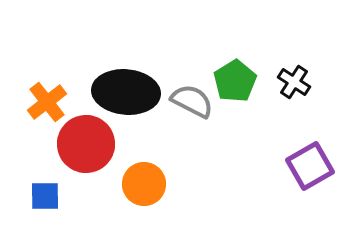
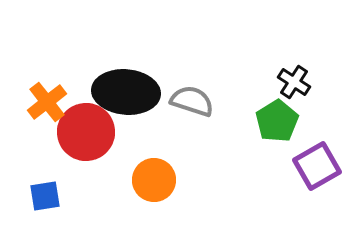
green pentagon: moved 42 px right, 40 px down
gray semicircle: rotated 9 degrees counterclockwise
red circle: moved 12 px up
purple square: moved 7 px right
orange circle: moved 10 px right, 4 px up
blue square: rotated 8 degrees counterclockwise
